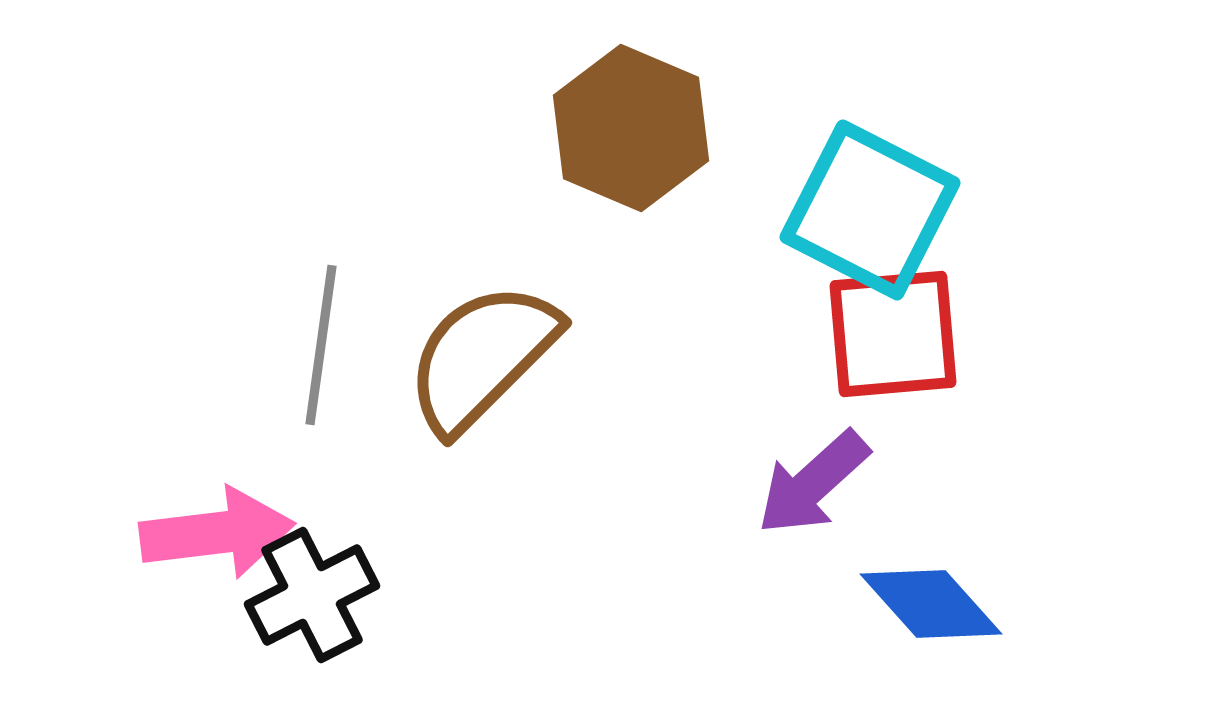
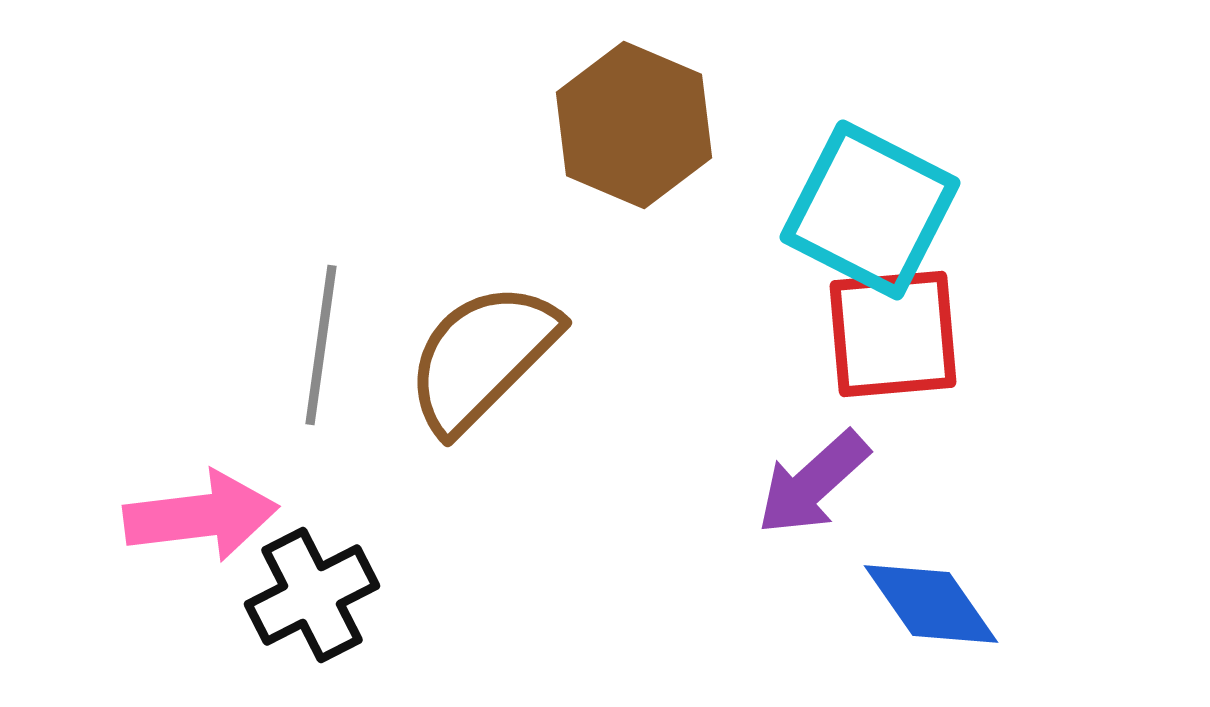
brown hexagon: moved 3 px right, 3 px up
pink arrow: moved 16 px left, 17 px up
blue diamond: rotated 7 degrees clockwise
